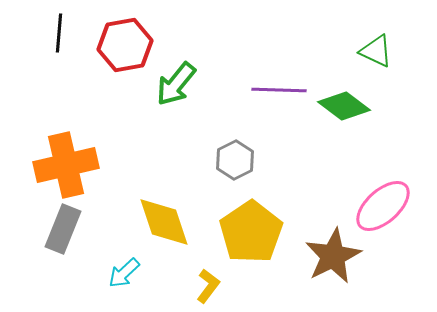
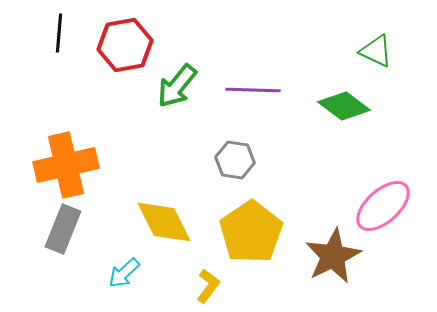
green arrow: moved 1 px right, 2 px down
purple line: moved 26 px left
gray hexagon: rotated 24 degrees counterclockwise
yellow diamond: rotated 8 degrees counterclockwise
